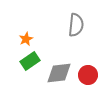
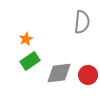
gray semicircle: moved 6 px right, 3 px up
